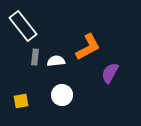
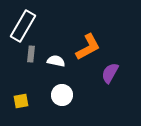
white rectangle: rotated 68 degrees clockwise
gray rectangle: moved 4 px left, 3 px up
white semicircle: rotated 18 degrees clockwise
